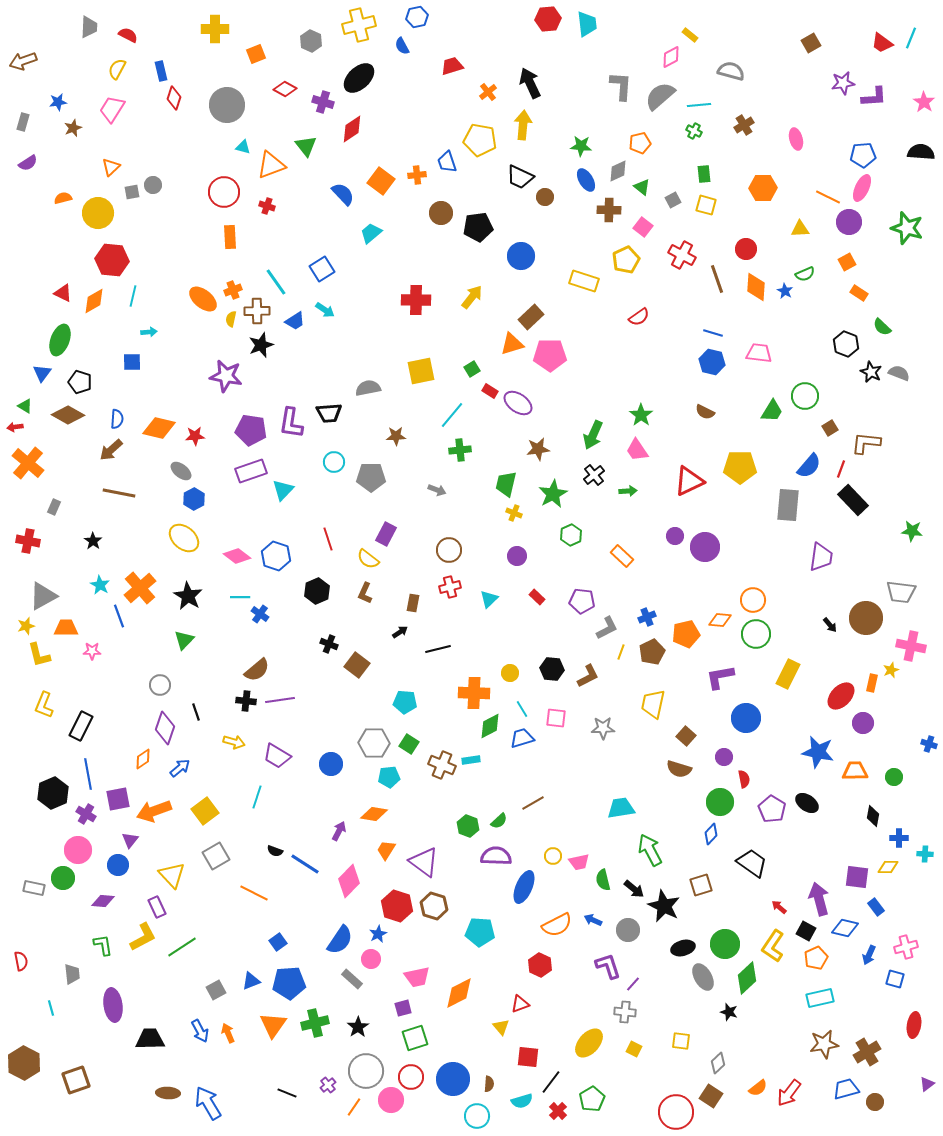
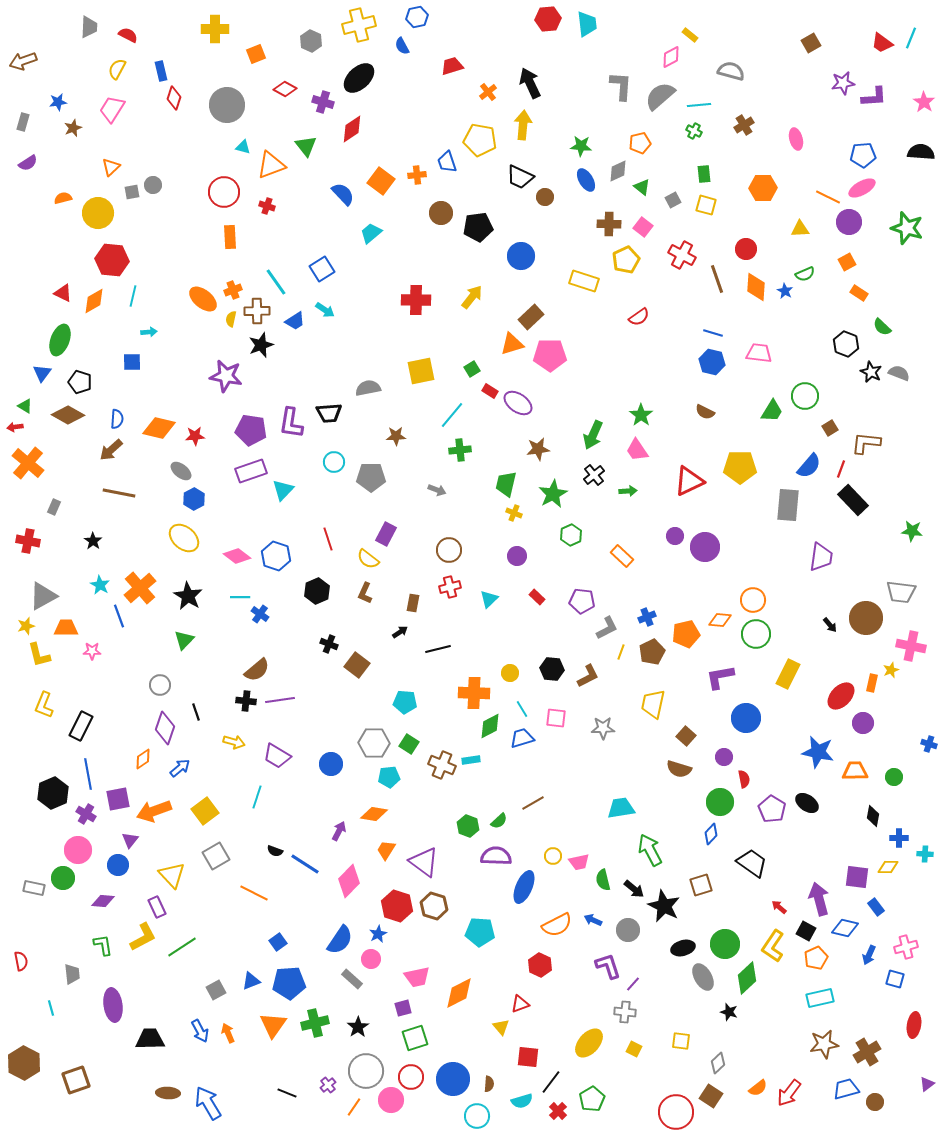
pink ellipse at (862, 188): rotated 36 degrees clockwise
brown cross at (609, 210): moved 14 px down
